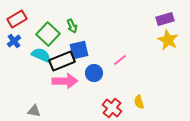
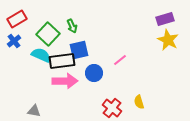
black rectangle: rotated 15 degrees clockwise
